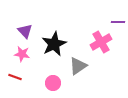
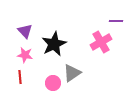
purple line: moved 2 px left, 1 px up
pink star: moved 3 px right, 1 px down
gray triangle: moved 6 px left, 7 px down
red line: moved 5 px right; rotated 64 degrees clockwise
